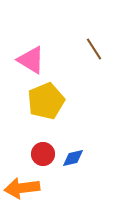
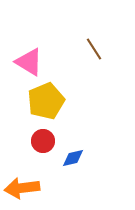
pink triangle: moved 2 px left, 2 px down
red circle: moved 13 px up
